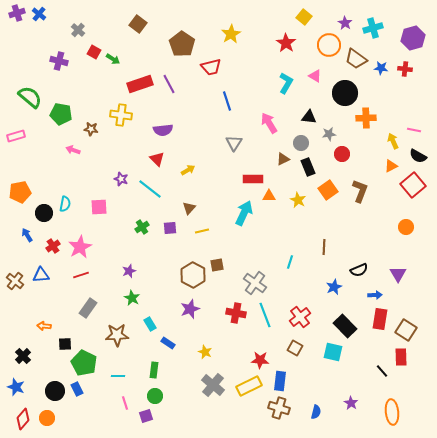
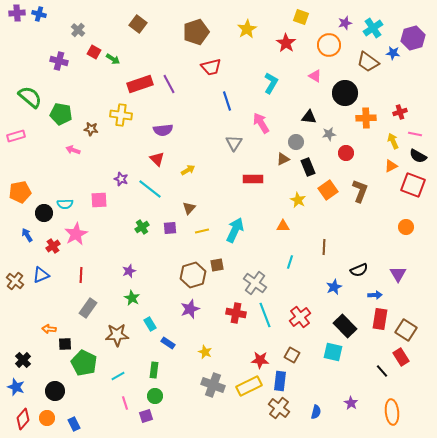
purple cross at (17, 13): rotated 14 degrees clockwise
blue cross at (39, 14): rotated 24 degrees counterclockwise
yellow square at (304, 17): moved 3 px left; rotated 21 degrees counterclockwise
purple star at (345, 23): rotated 24 degrees clockwise
cyan cross at (373, 28): rotated 18 degrees counterclockwise
yellow star at (231, 34): moved 16 px right, 5 px up
brown pentagon at (182, 44): moved 14 px right, 12 px up; rotated 20 degrees clockwise
brown trapezoid at (356, 59): moved 12 px right, 3 px down
blue star at (381, 68): moved 12 px right, 15 px up
red cross at (405, 69): moved 5 px left, 43 px down; rotated 24 degrees counterclockwise
cyan L-shape at (286, 83): moved 15 px left
pink arrow at (269, 123): moved 8 px left
pink line at (414, 130): moved 1 px right, 4 px down
gray circle at (301, 143): moved 5 px left, 1 px up
red circle at (342, 154): moved 4 px right, 1 px up
red square at (413, 185): rotated 30 degrees counterclockwise
orange triangle at (269, 196): moved 14 px right, 30 px down
cyan semicircle at (65, 204): rotated 77 degrees clockwise
pink square at (99, 207): moved 7 px up
cyan arrow at (244, 213): moved 9 px left, 17 px down
pink star at (80, 247): moved 4 px left, 13 px up
blue triangle at (41, 275): rotated 18 degrees counterclockwise
red line at (81, 275): rotated 70 degrees counterclockwise
brown hexagon at (193, 275): rotated 15 degrees clockwise
orange arrow at (44, 326): moved 5 px right, 3 px down
brown square at (295, 348): moved 3 px left, 7 px down
black cross at (23, 356): moved 4 px down
red rectangle at (401, 357): rotated 30 degrees counterclockwise
cyan line at (118, 376): rotated 32 degrees counterclockwise
gray cross at (213, 385): rotated 20 degrees counterclockwise
blue rectangle at (77, 389): moved 3 px left, 35 px down
brown cross at (279, 408): rotated 20 degrees clockwise
